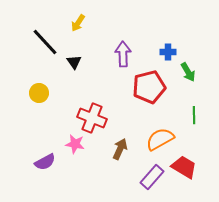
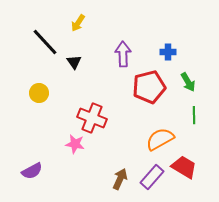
green arrow: moved 10 px down
brown arrow: moved 30 px down
purple semicircle: moved 13 px left, 9 px down
